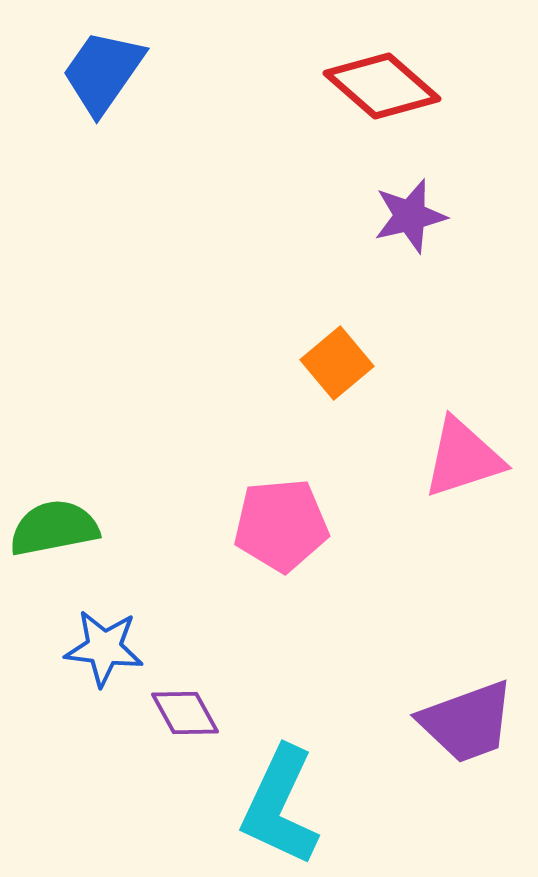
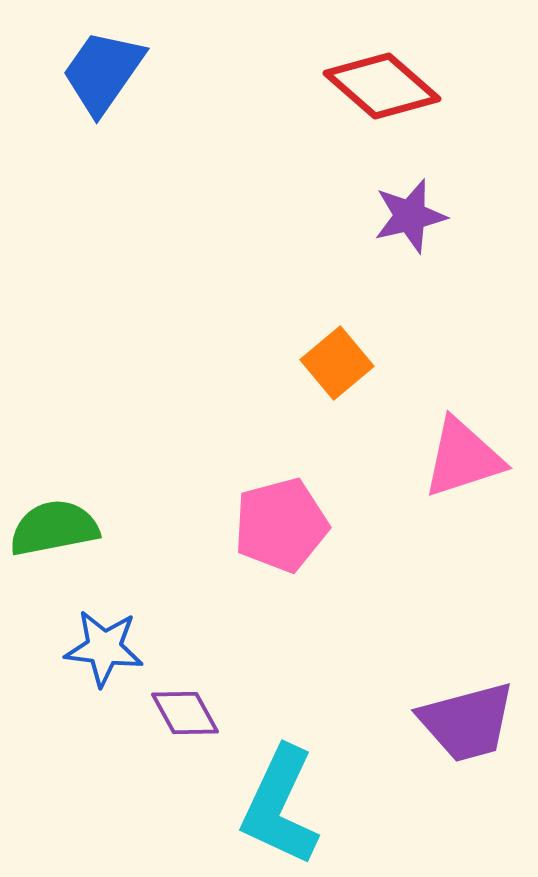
pink pentagon: rotated 10 degrees counterclockwise
purple trapezoid: rotated 5 degrees clockwise
